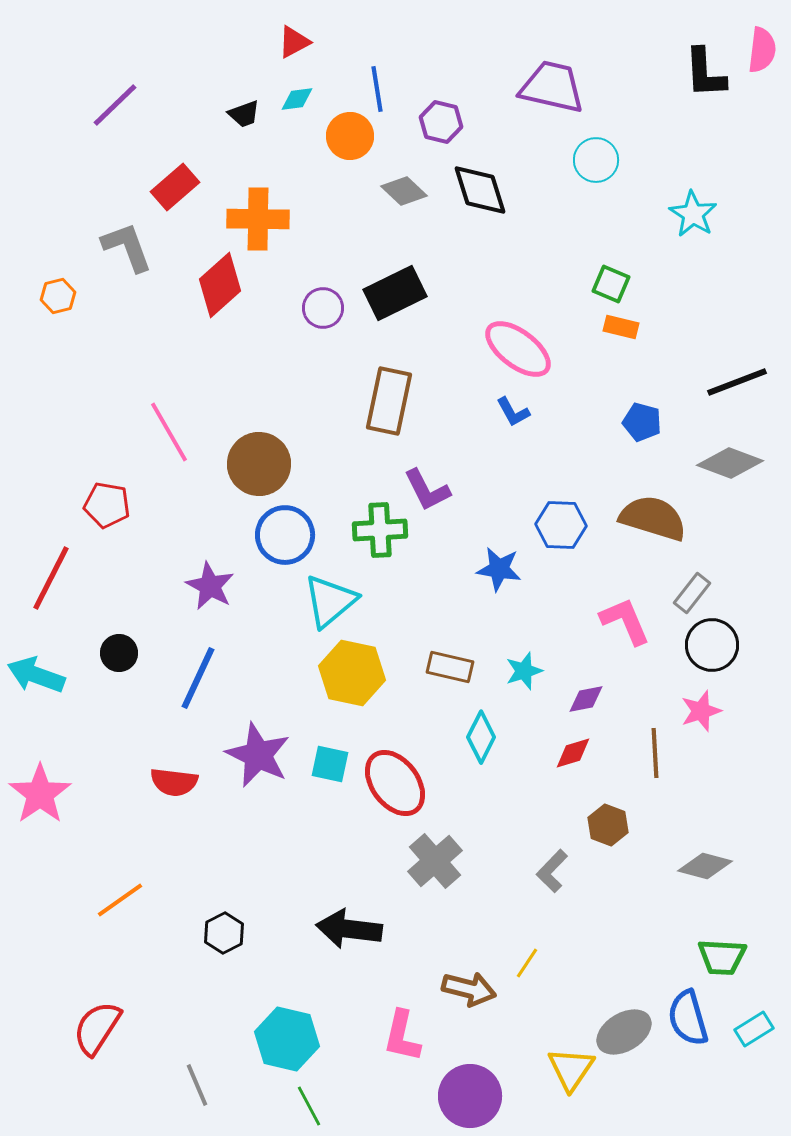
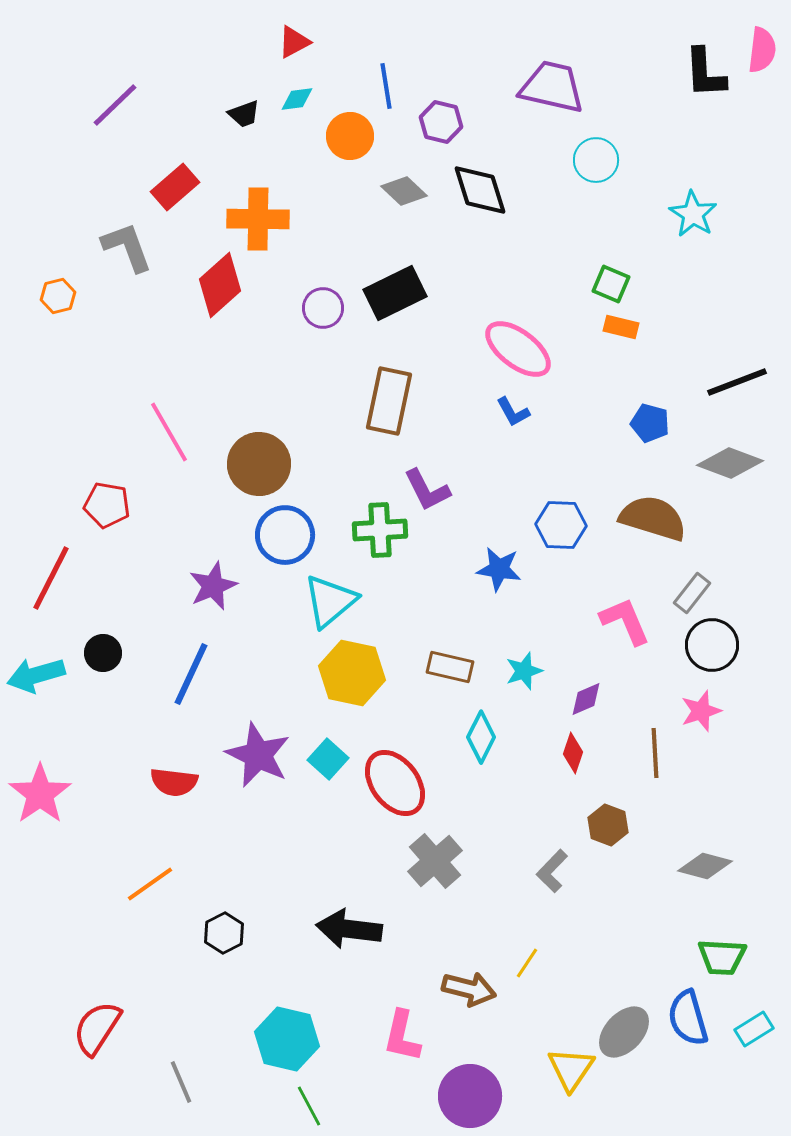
blue line at (377, 89): moved 9 px right, 3 px up
blue pentagon at (642, 422): moved 8 px right, 1 px down
purple star at (210, 586): moved 3 px right; rotated 21 degrees clockwise
black circle at (119, 653): moved 16 px left
cyan arrow at (36, 675): rotated 36 degrees counterclockwise
blue line at (198, 678): moved 7 px left, 4 px up
purple diamond at (586, 699): rotated 12 degrees counterclockwise
red diamond at (573, 753): rotated 54 degrees counterclockwise
cyan square at (330, 764): moved 2 px left, 5 px up; rotated 30 degrees clockwise
orange line at (120, 900): moved 30 px right, 16 px up
gray ellipse at (624, 1032): rotated 16 degrees counterclockwise
gray line at (197, 1085): moved 16 px left, 3 px up
